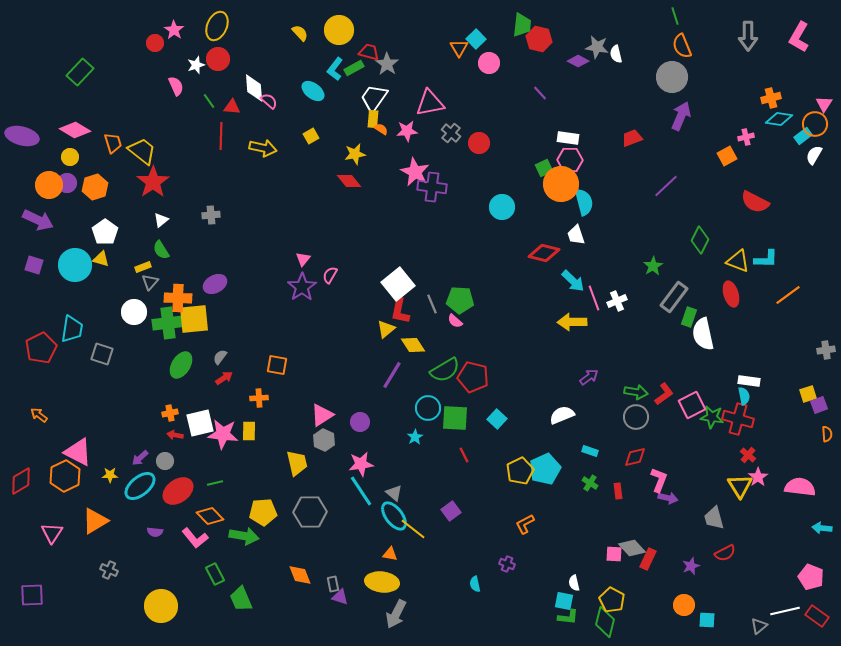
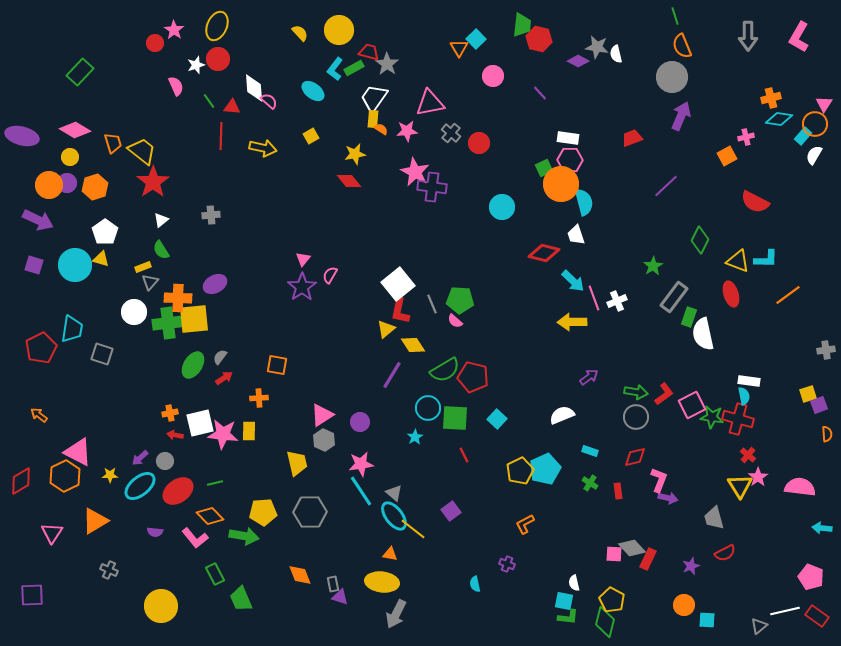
pink circle at (489, 63): moved 4 px right, 13 px down
cyan rectangle at (803, 136): rotated 12 degrees counterclockwise
green ellipse at (181, 365): moved 12 px right
